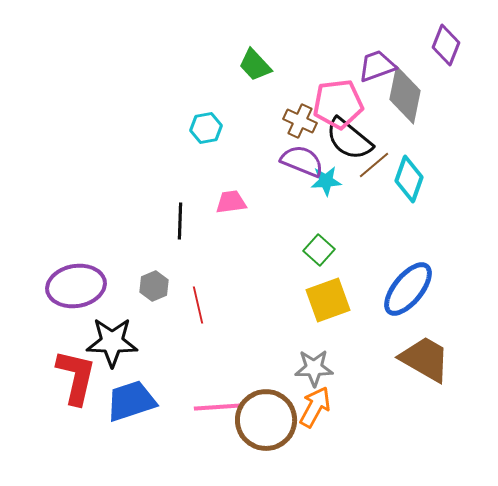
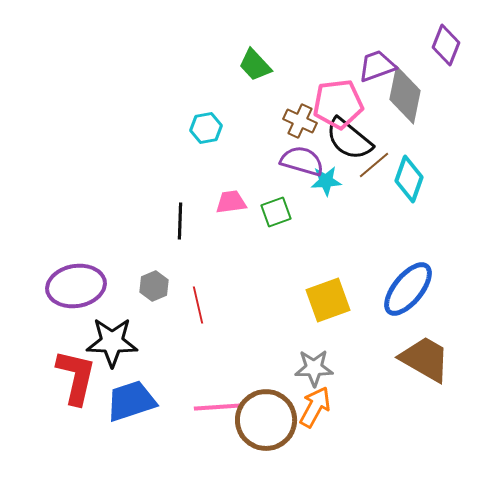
purple semicircle: rotated 6 degrees counterclockwise
green square: moved 43 px left, 38 px up; rotated 28 degrees clockwise
